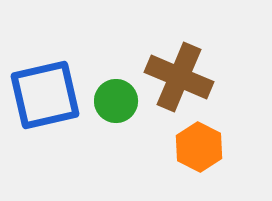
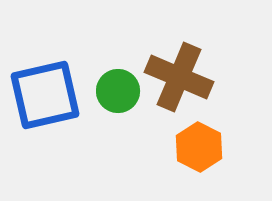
green circle: moved 2 px right, 10 px up
